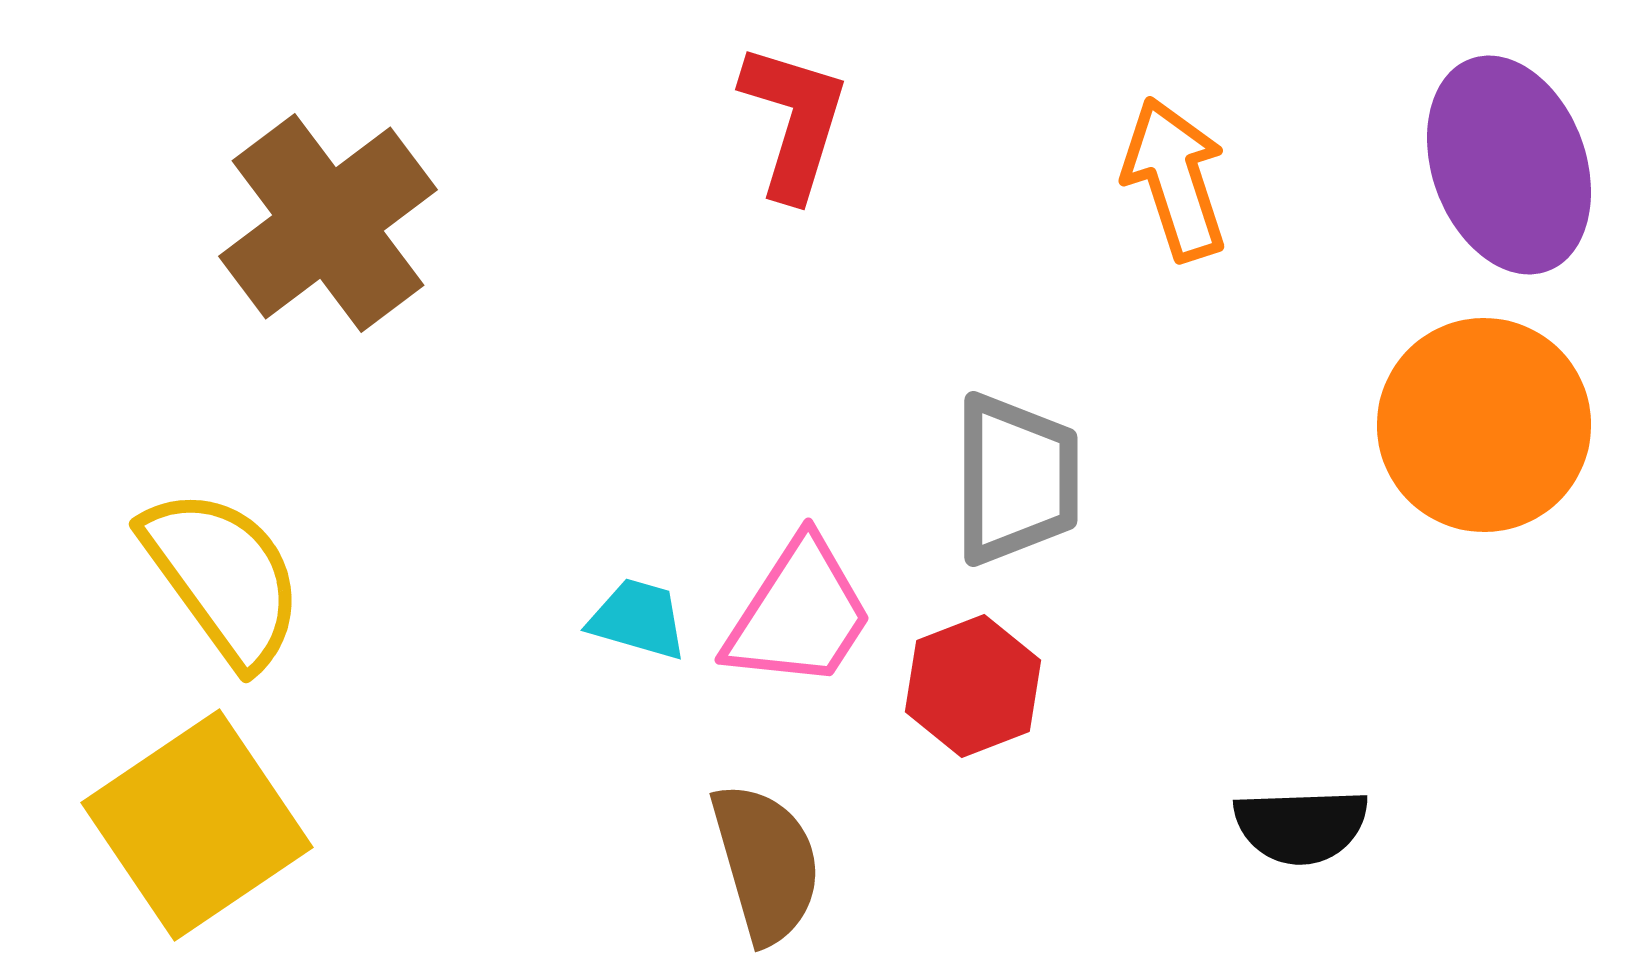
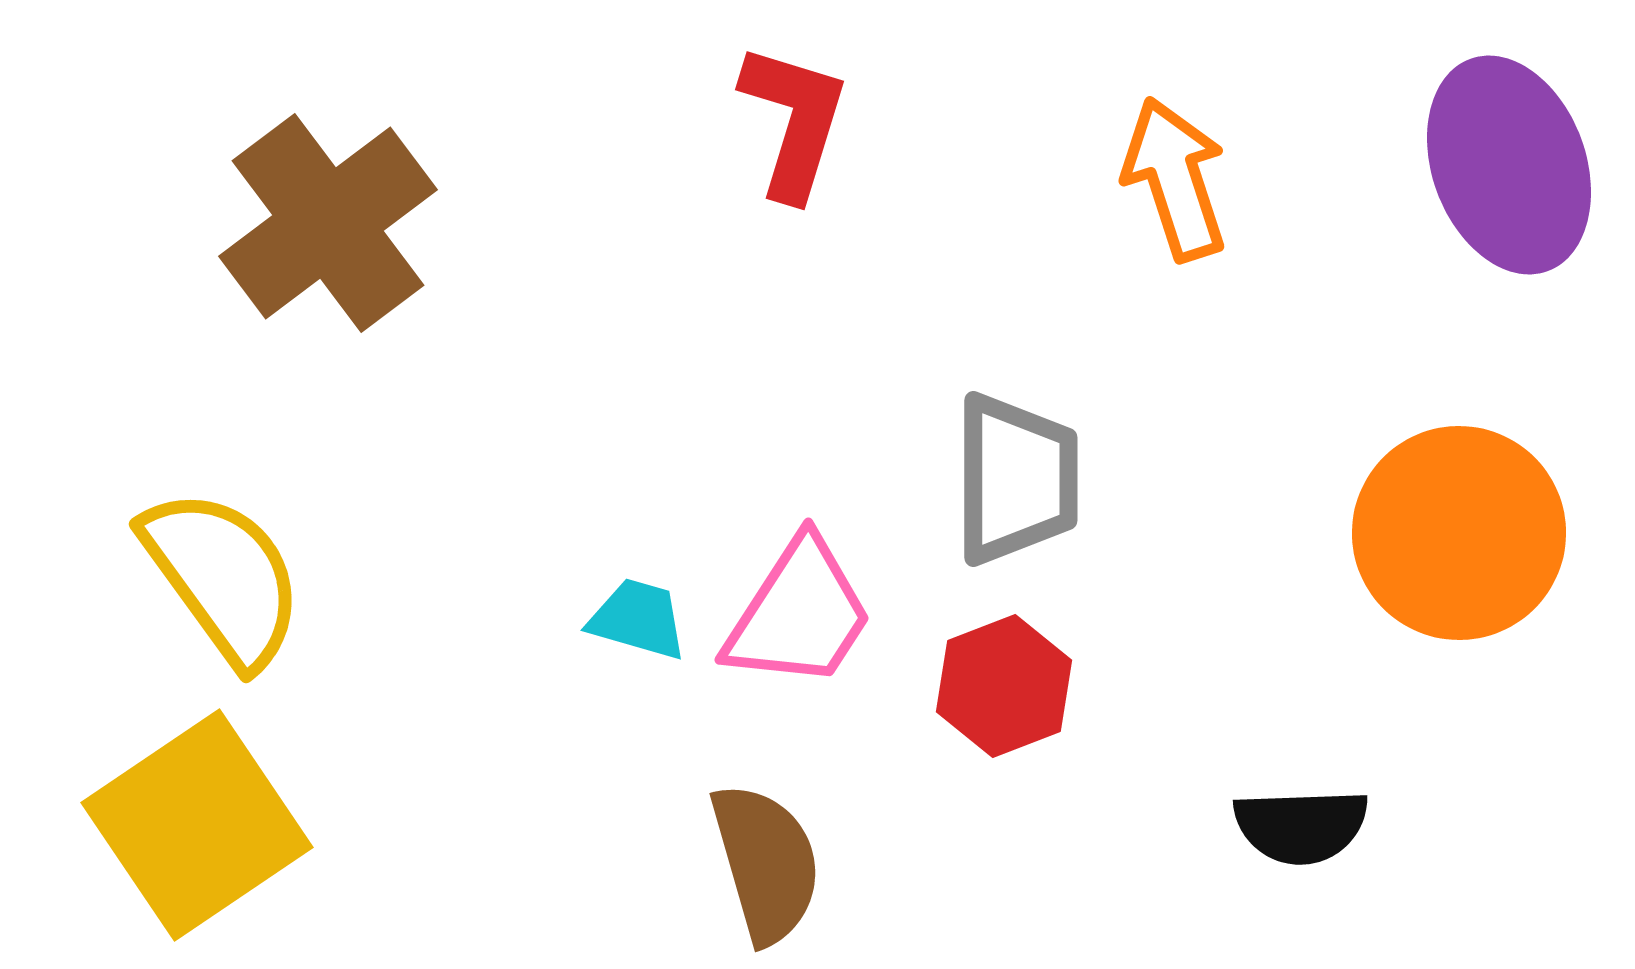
orange circle: moved 25 px left, 108 px down
red hexagon: moved 31 px right
